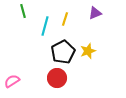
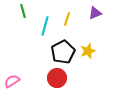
yellow line: moved 2 px right
